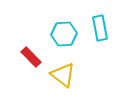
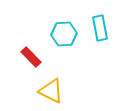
yellow triangle: moved 12 px left, 16 px down; rotated 12 degrees counterclockwise
